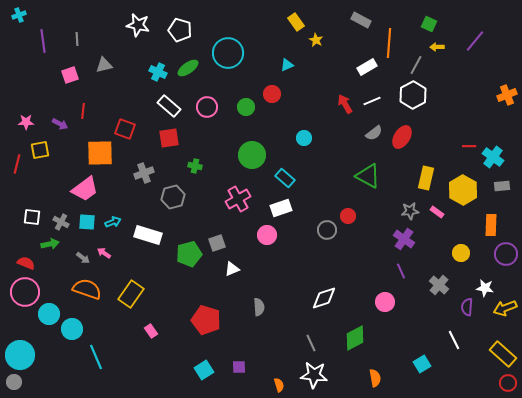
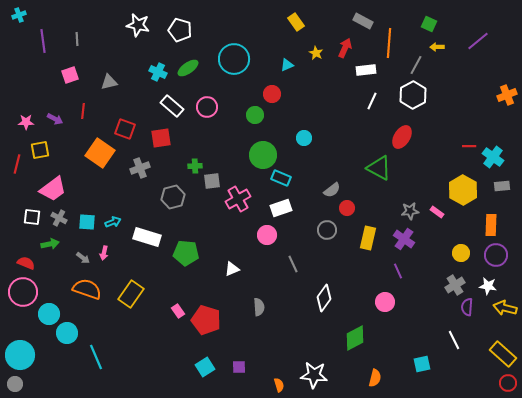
gray rectangle at (361, 20): moved 2 px right, 1 px down
yellow star at (316, 40): moved 13 px down
purple line at (475, 41): moved 3 px right; rotated 10 degrees clockwise
cyan circle at (228, 53): moved 6 px right, 6 px down
gray triangle at (104, 65): moved 5 px right, 17 px down
white rectangle at (367, 67): moved 1 px left, 3 px down; rotated 24 degrees clockwise
white line at (372, 101): rotated 42 degrees counterclockwise
red arrow at (345, 104): moved 56 px up; rotated 54 degrees clockwise
white rectangle at (169, 106): moved 3 px right
green circle at (246, 107): moved 9 px right, 8 px down
purple arrow at (60, 124): moved 5 px left, 5 px up
gray semicircle at (374, 133): moved 42 px left, 57 px down
red square at (169, 138): moved 8 px left
orange square at (100, 153): rotated 36 degrees clockwise
green circle at (252, 155): moved 11 px right
green cross at (195, 166): rotated 16 degrees counterclockwise
gray cross at (144, 173): moved 4 px left, 5 px up
green triangle at (368, 176): moved 11 px right, 8 px up
cyan rectangle at (285, 178): moved 4 px left; rotated 18 degrees counterclockwise
yellow rectangle at (426, 178): moved 58 px left, 60 px down
pink trapezoid at (85, 189): moved 32 px left
red circle at (348, 216): moved 1 px left, 8 px up
gray cross at (61, 222): moved 2 px left, 4 px up
white rectangle at (148, 235): moved 1 px left, 2 px down
gray square at (217, 243): moved 5 px left, 62 px up; rotated 12 degrees clockwise
pink arrow at (104, 253): rotated 112 degrees counterclockwise
green pentagon at (189, 254): moved 3 px left, 1 px up; rotated 20 degrees clockwise
purple circle at (506, 254): moved 10 px left, 1 px down
purple line at (401, 271): moved 3 px left
gray cross at (439, 285): moved 16 px right; rotated 18 degrees clockwise
white star at (485, 288): moved 3 px right, 2 px up
pink circle at (25, 292): moved 2 px left
white diamond at (324, 298): rotated 36 degrees counterclockwise
yellow arrow at (505, 308): rotated 35 degrees clockwise
cyan circle at (72, 329): moved 5 px left, 4 px down
pink rectangle at (151, 331): moved 27 px right, 20 px up
gray line at (311, 343): moved 18 px left, 79 px up
cyan square at (422, 364): rotated 18 degrees clockwise
cyan square at (204, 370): moved 1 px right, 3 px up
orange semicircle at (375, 378): rotated 24 degrees clockwise
gray circle at (14, 382): moved 1 px right, 2 px down
